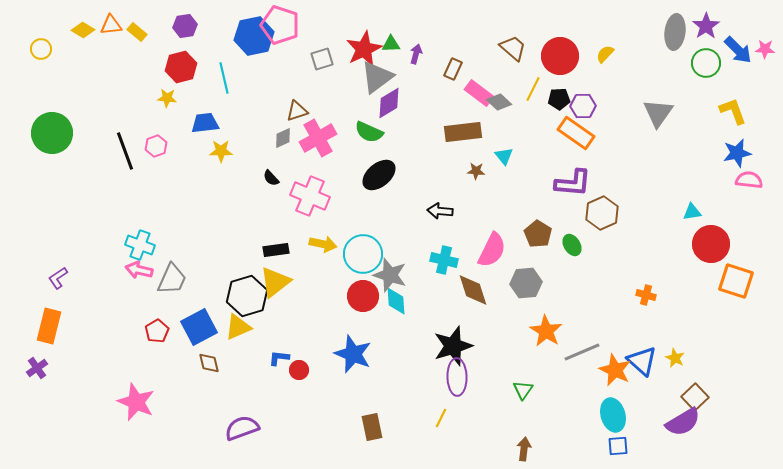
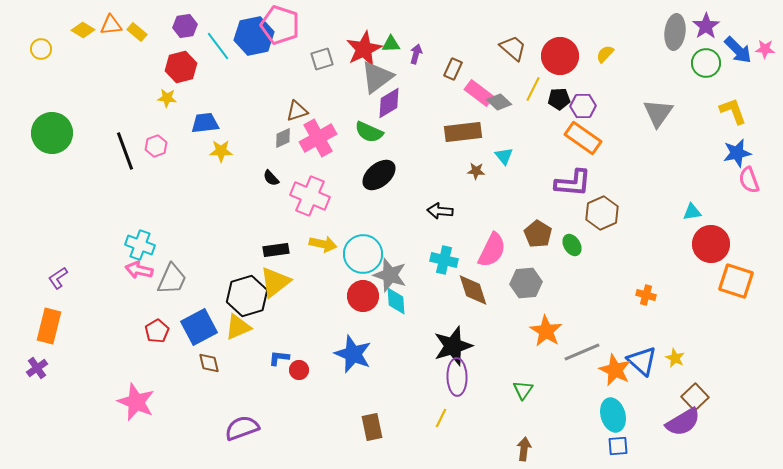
cyan line at (224, 78): moved 6 px left, 32 px up; rotated 24 degrees counterclockwise
orange rectangle at (576, 133): moved 7 px right, 5 px down
pink semicircle at (749, 180): rotated 116 degrees counterclockwise
